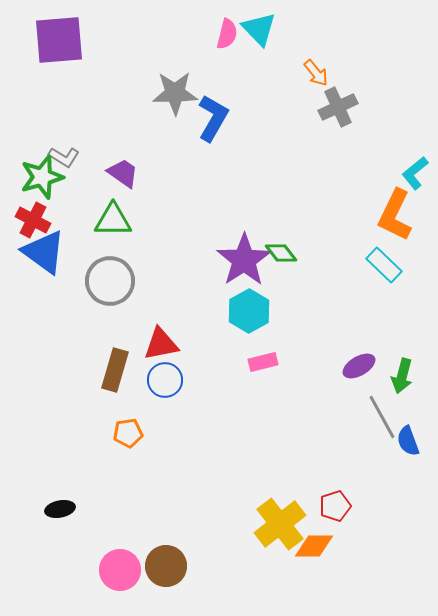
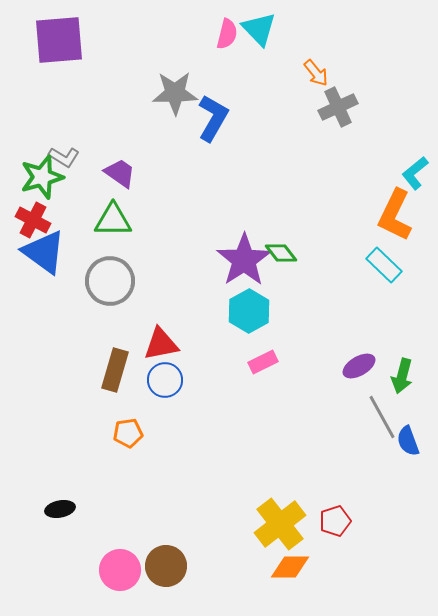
purple trapezoid: moved 3 px left
pink rectangle: rotated 12 degrees counterclockwise
red pentagon: moved 15 px down
orange diamond: moved 24 px left, 21 px down
